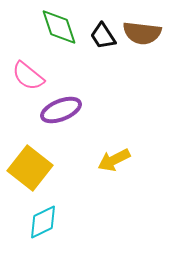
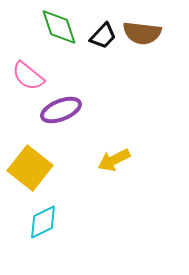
black trapezoid: rotated 104 degrees counterclockwise
